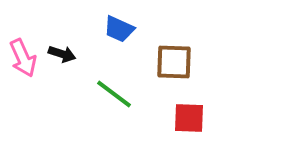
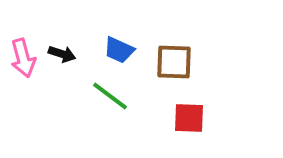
blue trapezoid: moved 21 px down
pink arrow: rotated 9 degrees clockwise
green line: moved 4 px left, 2 px down
